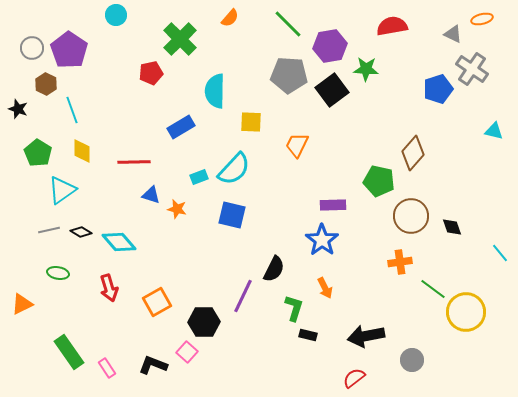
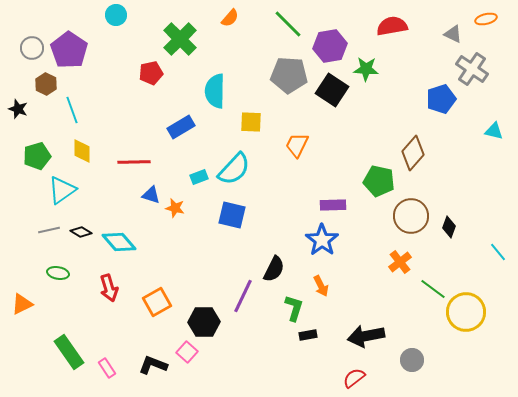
orange ellipse at (482, 19): moved 4 px right
blue pentagon at (438, 89): moved 3 px right, 10 px down
black square at (332, 90): rotated 20 degrees counterclockwise
green pentagon at (38, 153): moved 1 px left, 3 px down; rotated 24 degrees clockwise
orange star at (177, 209): moved 2 px left, 1 px up
black diamond at (452, 227): moved 3 px left; rotated 40 degrees clockwise
cyan line at (500, 253): moved 2 px left, 1 px up
orange cross at (400, 262): rotated 30 degrees counterclockwise
orange arrow at (325, 288): moved 4 px left, 2 px up
black rectangle at (308, 335): rotated 24 degrees counterclockwise
